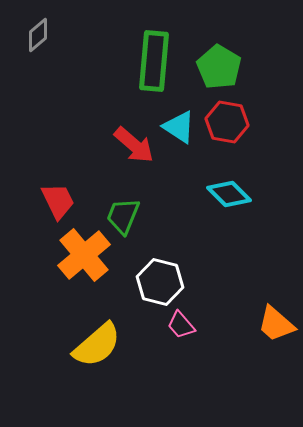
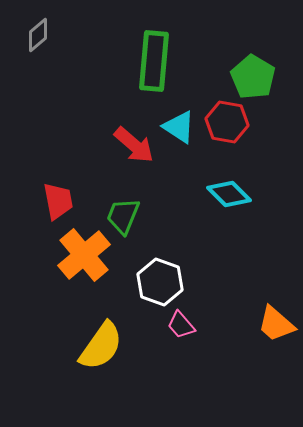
green pentagon: moved 34 px right, 10 px down
red trapezoid: rotated 15 degrees clockwise
white hexagon: rotated 6 degrees clockwise
yellow semicircle: moved 4 px right, 1 px down; rotated 14 degrees counterclockwise
